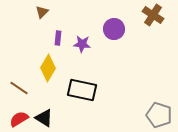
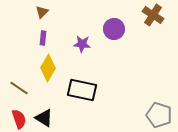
purple rectangle: moved 15 px left
red semicircle: rotated 102 degrees clockwise
